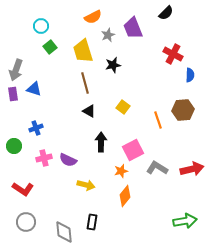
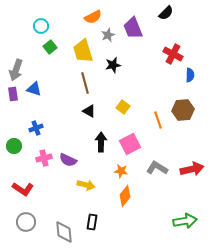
pink square: moved 3 px left, 6 px up
orange star: rotated 24 degrees clockwise
